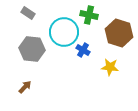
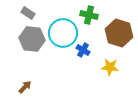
cyan circle: moved 1 px left, 1 px down
gray hexagon: moved 10 px up
